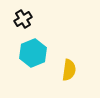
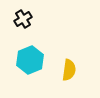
cyan hexagon: moved 3 px left, 7 px down
